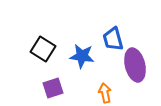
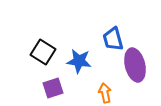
black square: moved 3 px down
blue star: moved 3 px left, 5 px down
